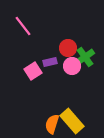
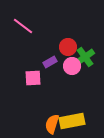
pink line: rotated 15 degrees counterclockwise
red circle: moved 1 px up
purple rectangle: rotated 16 degrees counterclockwise
pink square: moved 7 px down; rotated 30 degrees clockwise
yellow rectangle: rotated 60 degrees counterclockwise
